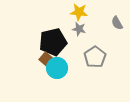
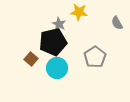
gray star: moved 20 px left, 5 px up; rotated 16 degrees clockwise
brown square: moved 15 px left
